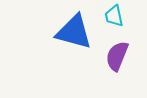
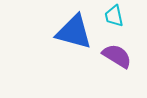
purple semicircle: rotated 100 degrees clockwise
